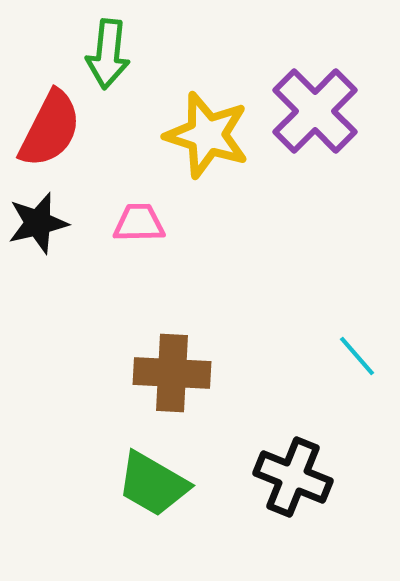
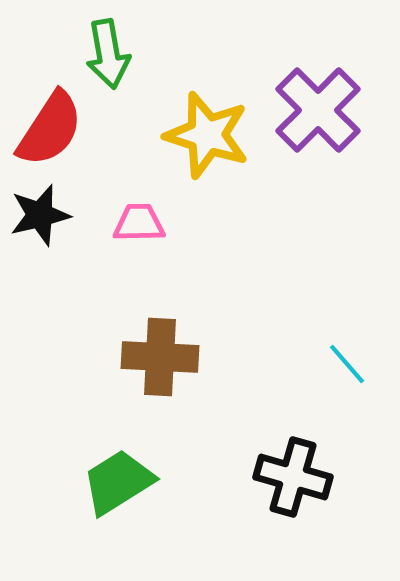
green arrow: rotated 16 degrees counterclockwise
purple cross: moved 3 px right, 1 px up
red semicircle: rotated 6 degrees clockwise
black star: moved 2 px right, 8 px up
cyan line: moved 10 px left, 8 px down
brown cross: moved 12 px left, 16 px up
black cross: rotated 6 degrees counterclockwise
green trapezoid: moved 35 px left, 2 px up; rotated 118 degrees clockwise
